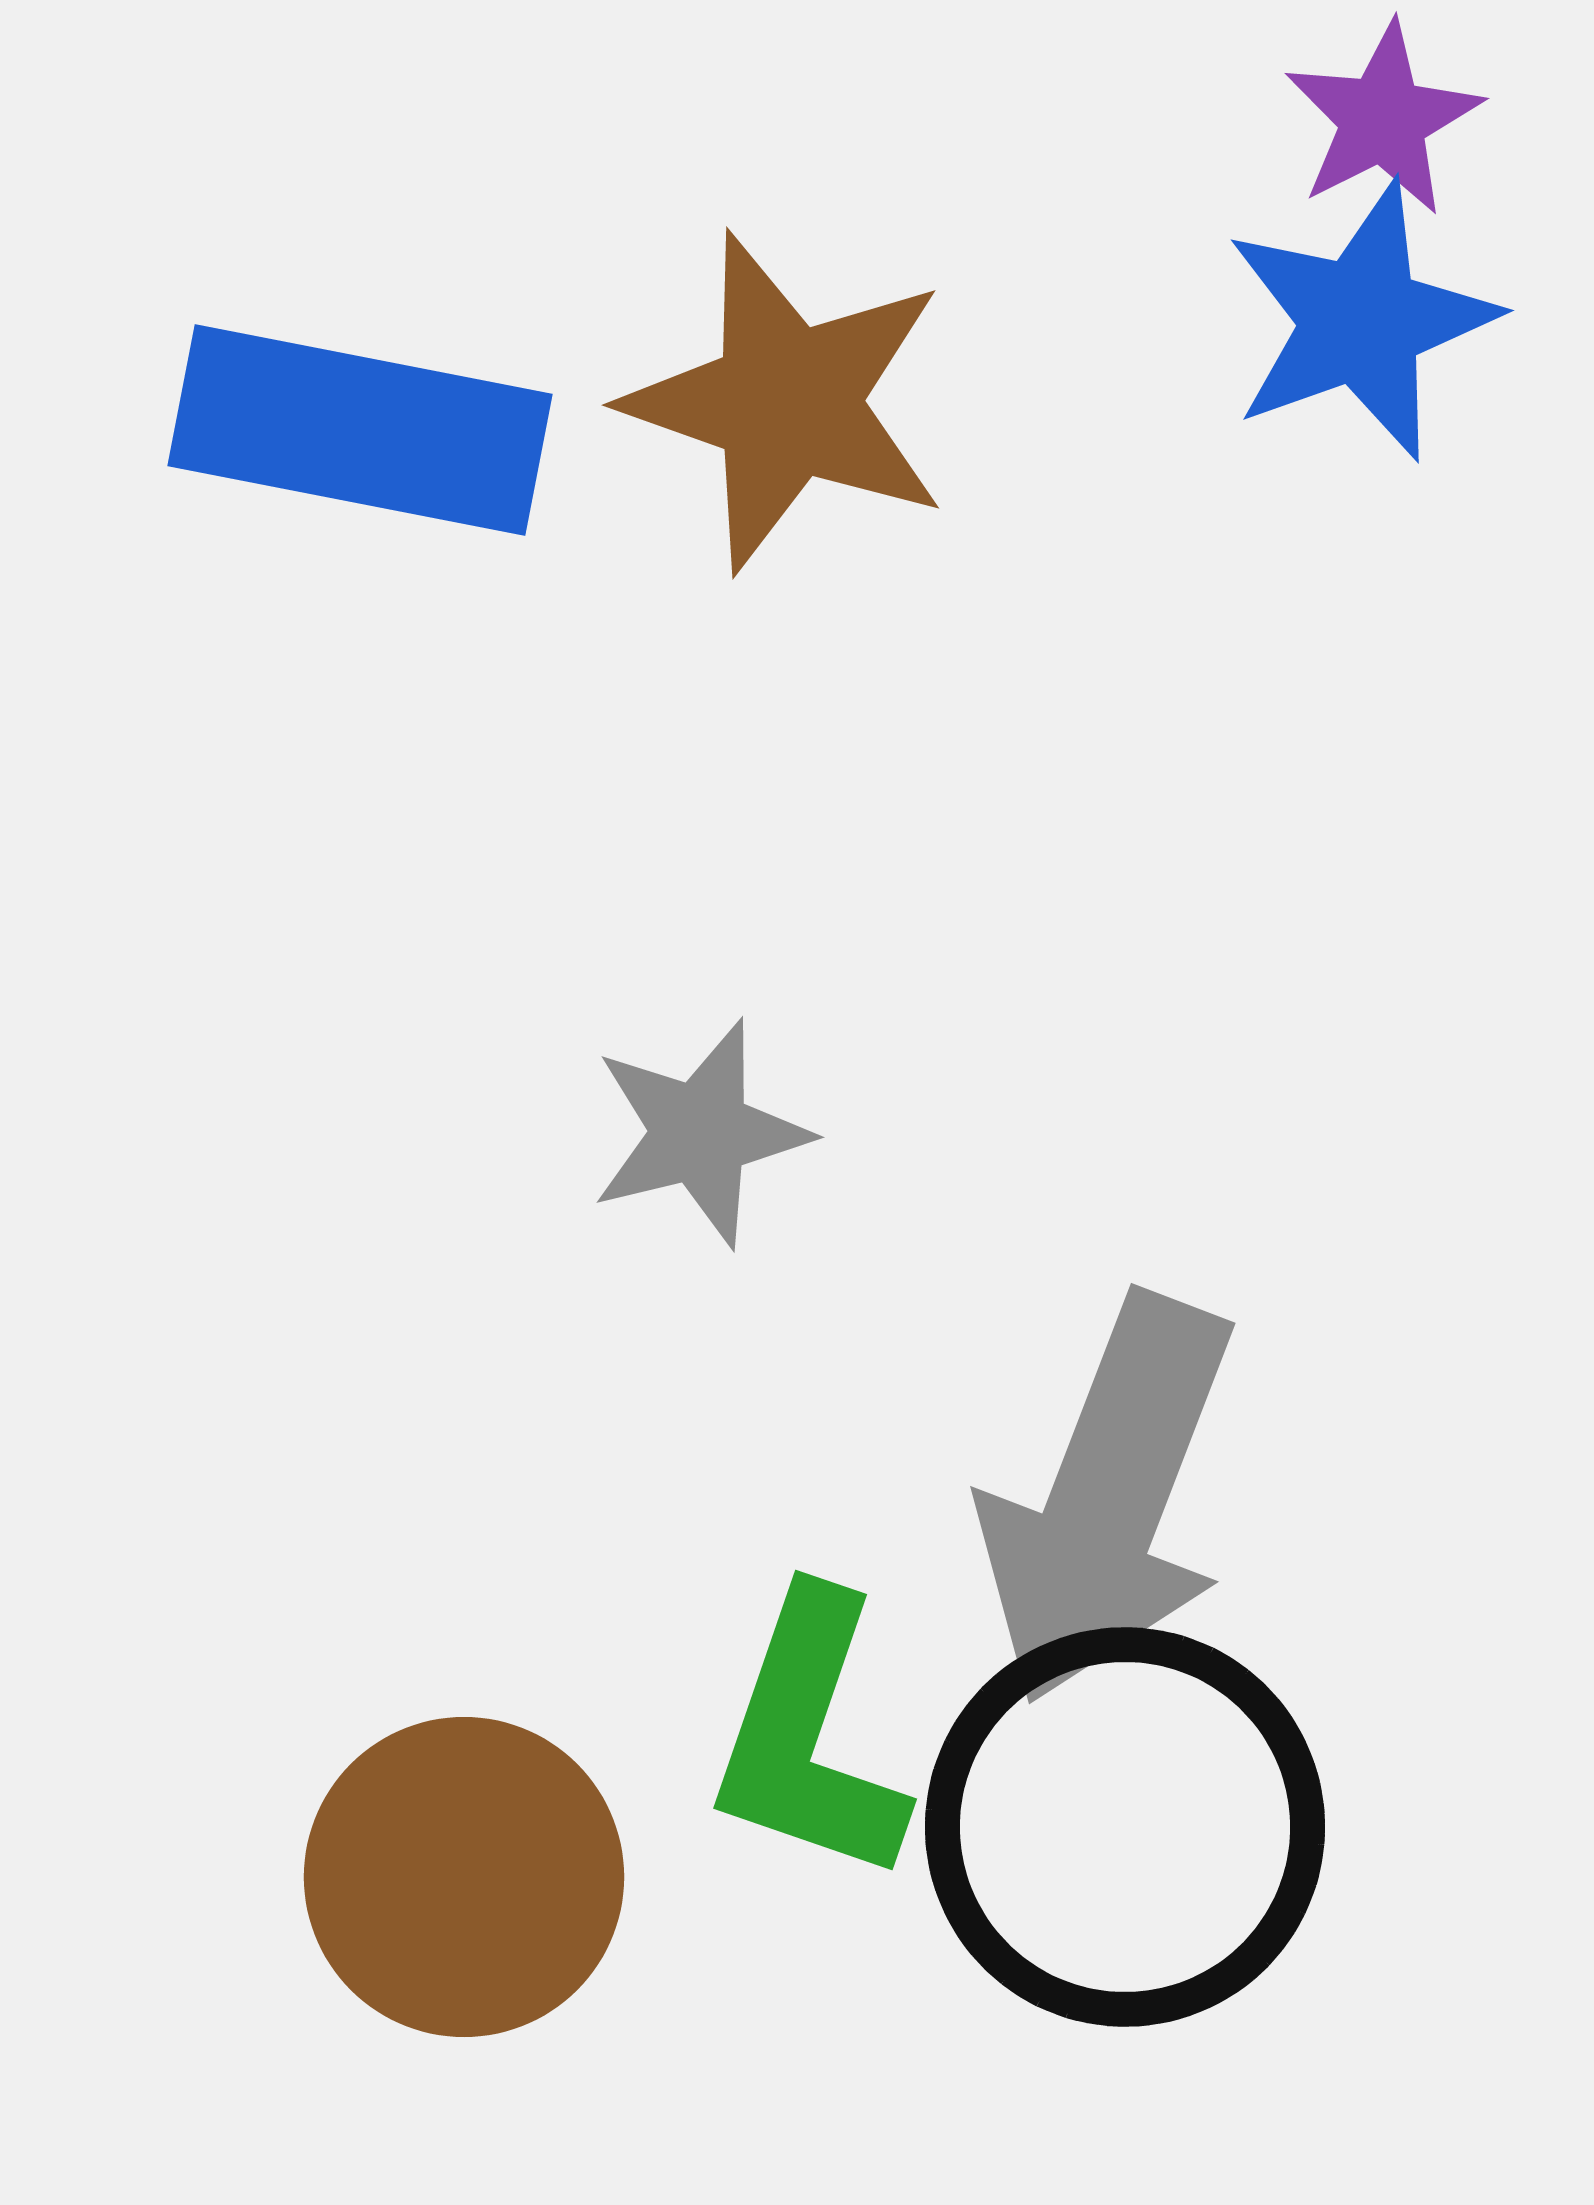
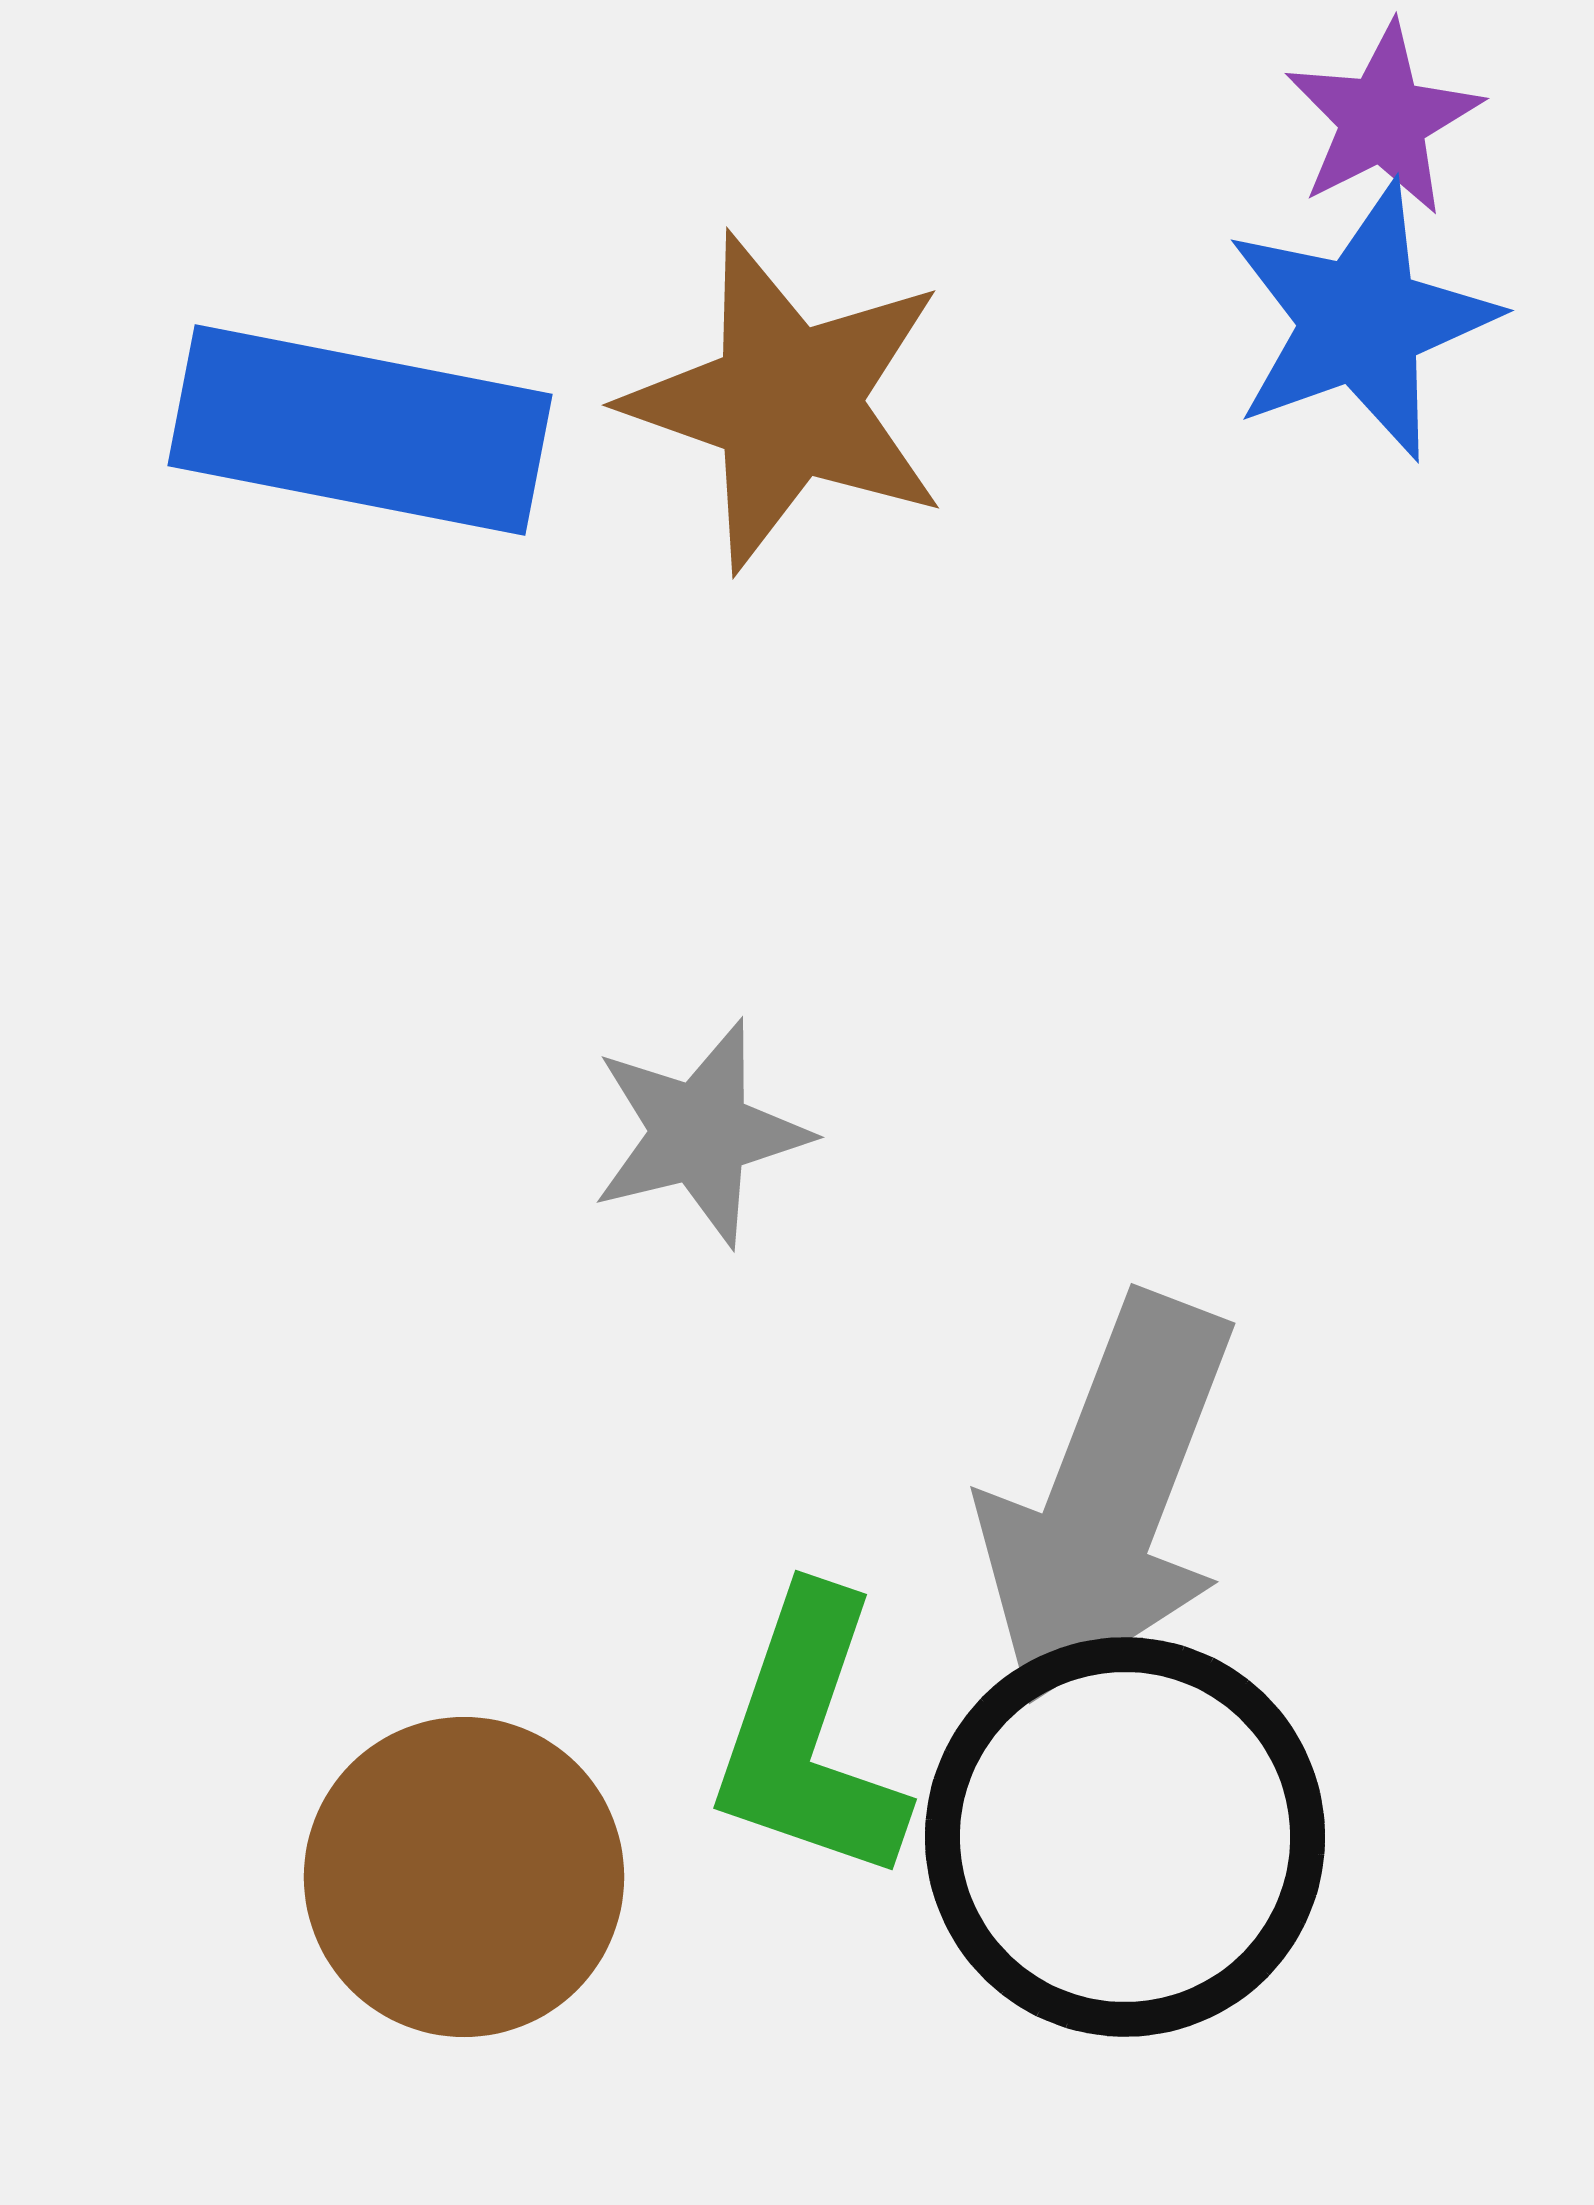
black circle: moved 10 px down
